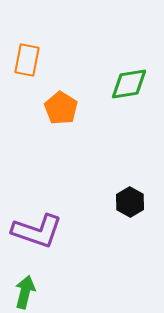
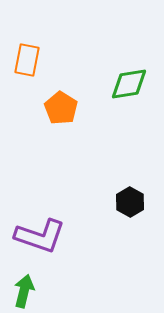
purple L-shape: moved 3 px right, 5 px down
green arrow: moved 1 px left, 1 px up
